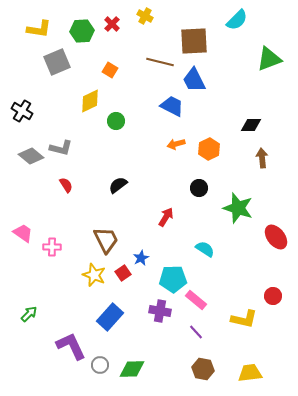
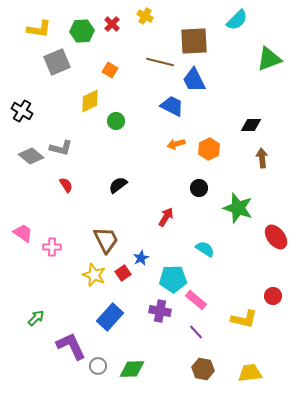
green arrow at (29, 314): moved 7 px right, 4 px down
gray circle at (100, 365): moved 2 px left, 1 px down
